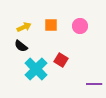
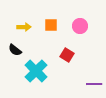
yellow arrow: rotated 24 degrees clockwise
black semicircle: moved 6 px left, 4 px down
red square: moved 6 px right, 5 px up
cyan cross: moved 2 px down
